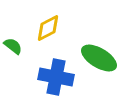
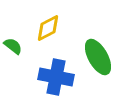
green ellipse: moved 1 px left, 1 px up; rotated 30 degrees clockwise
